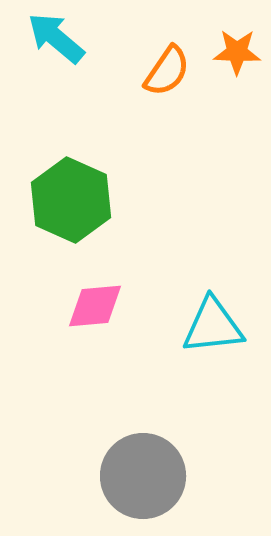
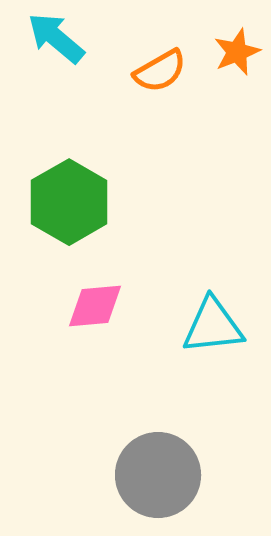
orange star: rotated 24 degrees counterclockwise
orange semicircle: moved 7 px left; rotated 26 degrees clockwise
green hexagon: moved 2 px left, 2 px down; rotated 6 degrees clockwise
gray circle: moved 15 px right, 1 px up
